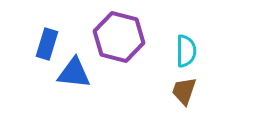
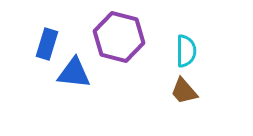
brown trapezoid: rotated 60 degrees counterclockwise
